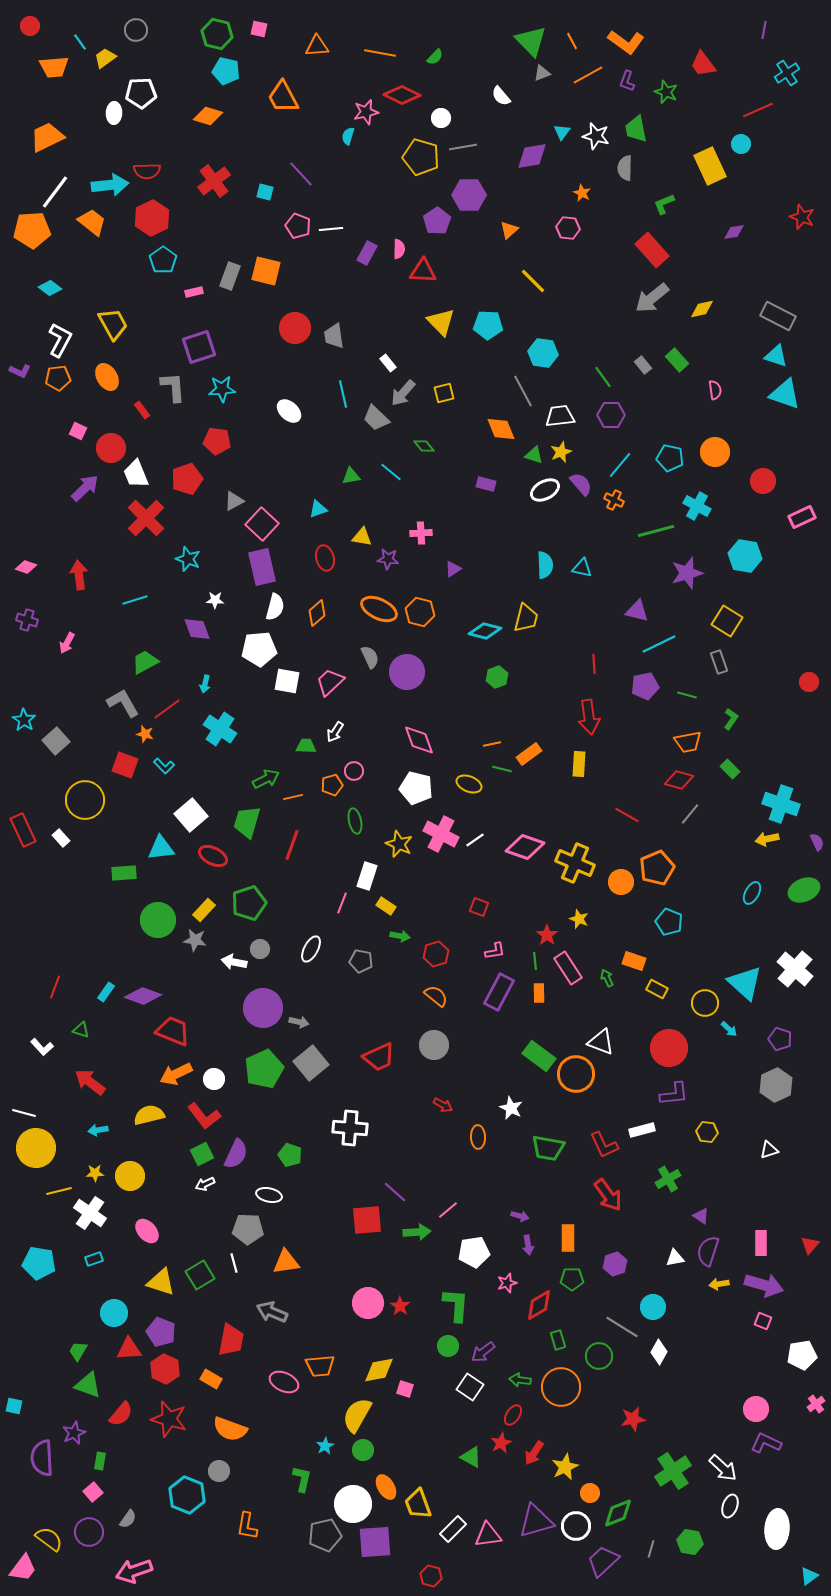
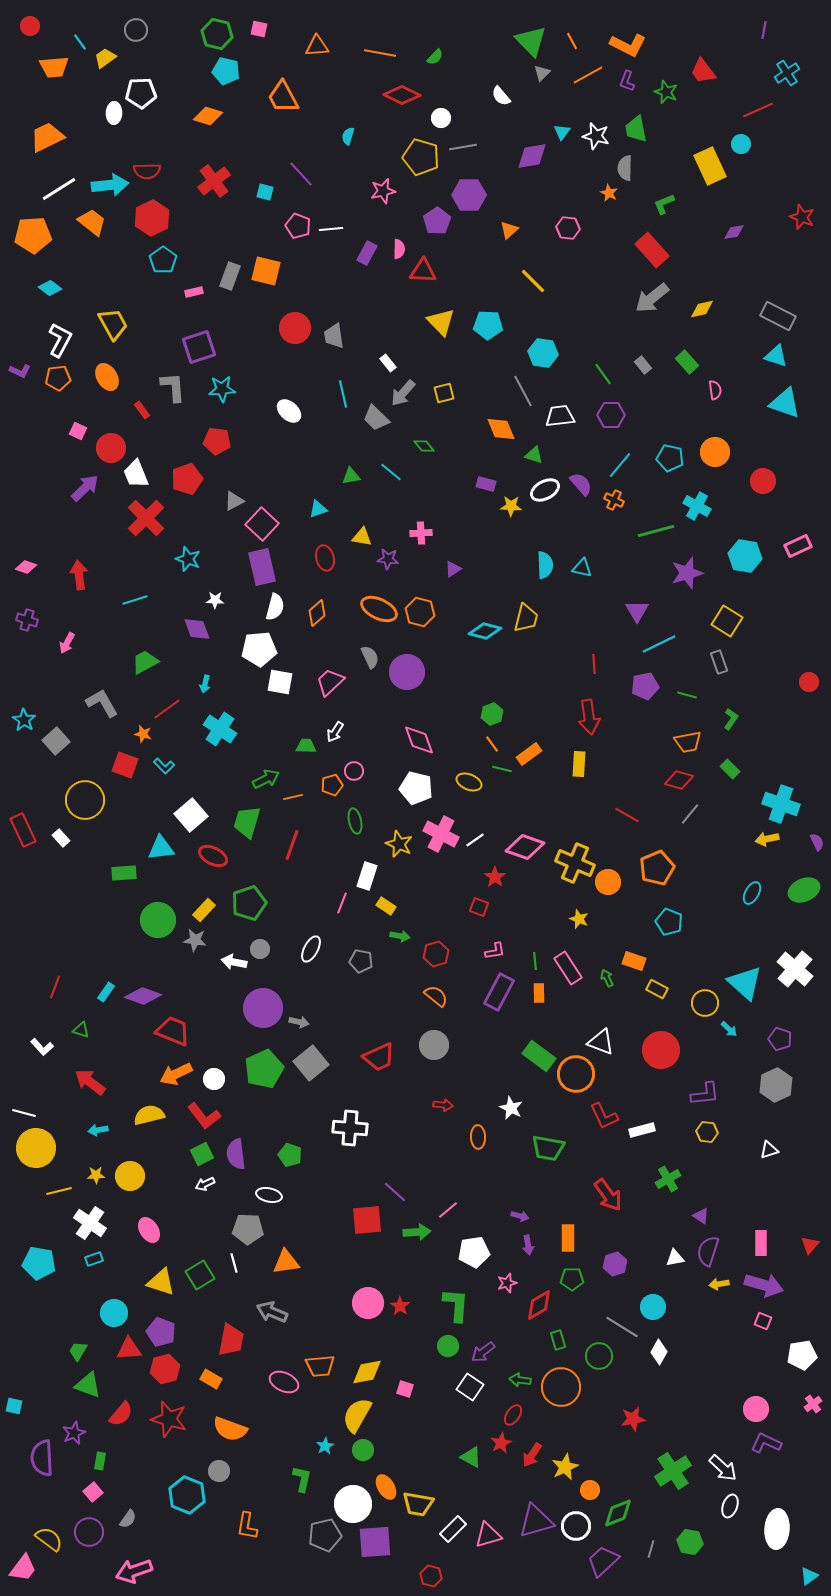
orange L-shape at (626, 42): moved 2 px right, 3 px down; rotated 9 degrees counterclockwise
red trapezoid at (703, 64): moved 7 px down
gray triangle at (542, 73): rotated 24 degrees counterclockwise
pink star at (366, 112): moved 17 px right, 79 px down
white line at (55, 192): moved 4 px right, 3 px up; rotated 21 degrees clockwise
orange star at (582, 193): moved 27 px right
orange pentagon at (32, 230): moved 1 px right, 5 px down
green rectangle at (677, 360): moved 10 px right, 2 px down
green line at (603, 377): moved 3 px up
cyan triangle at (785, 394): moved 9 px down
yellow star at (561, 452): moved 50 px left, 54 px down; rotated 25 degrees clockwise
pink rectangle at (802, 517): moved 4 px left, 29 px down
purple triangle at (637, 611): rotated 45 degrees clockwise
green hexagon at (497, 677): moved 5 px left, 37 px down
white square at (287, 681): moved 7 px left, 1 px down
gray L-shape at (123, 703): moved 21 px left
orange star at (145, 734): moved 2 px left
orange line at (492, 744): rotated 66 degrees clockwise
yellow ellipse at (469, 784): moved 2 px up
orange circle at (621, 882): moved 13 px left
red star at (547, 935): moved 52 px left, 58 px up
red circle at (669, 1048): moved 8 px left, 2 px down
purple L-shape at (674, 1094): moved 31 px right
red arrow at (443, 1105): rotated 24 degrees counterclockwise
red L-shape at (604, 1145): moved 29 px up
purple semicircle at (236, 1154): rotated 148 degrees clockwise
yellow star at (95, 1173): moved 1 px right, 2 px down
white cross at (90, 1213): moved 10 px down
pink ellipse at (147, 1231): moved 2 px right, 1 px up; rotated 10 degrees clockwise
red hexagon at (165, 1369): rotated 20 degrees clockwise
yellow diamond at (379, 1370): moved 12 px left, 2 px down
pink cross at (816, 1404): moved 3 px left
red arrow at (534, 1453): moved 2 px left, 2 px down
orange circle at (590, 1493): moved 3 px up
yellow trapezoid at (418, 1504): rotated 60 degrees counterclockwise
pink triangle at (488, 1535): rotated 8 degrees counterclockwise
